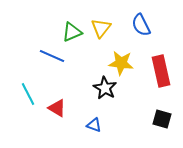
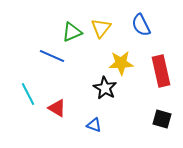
yellow star: rotated 10 degrees counterclockwise
